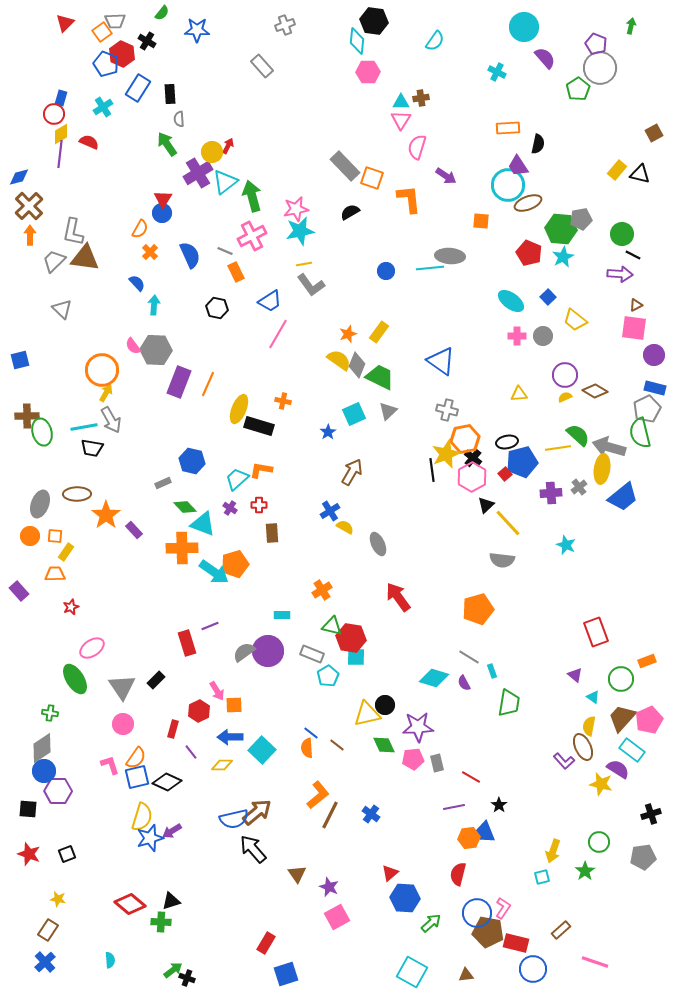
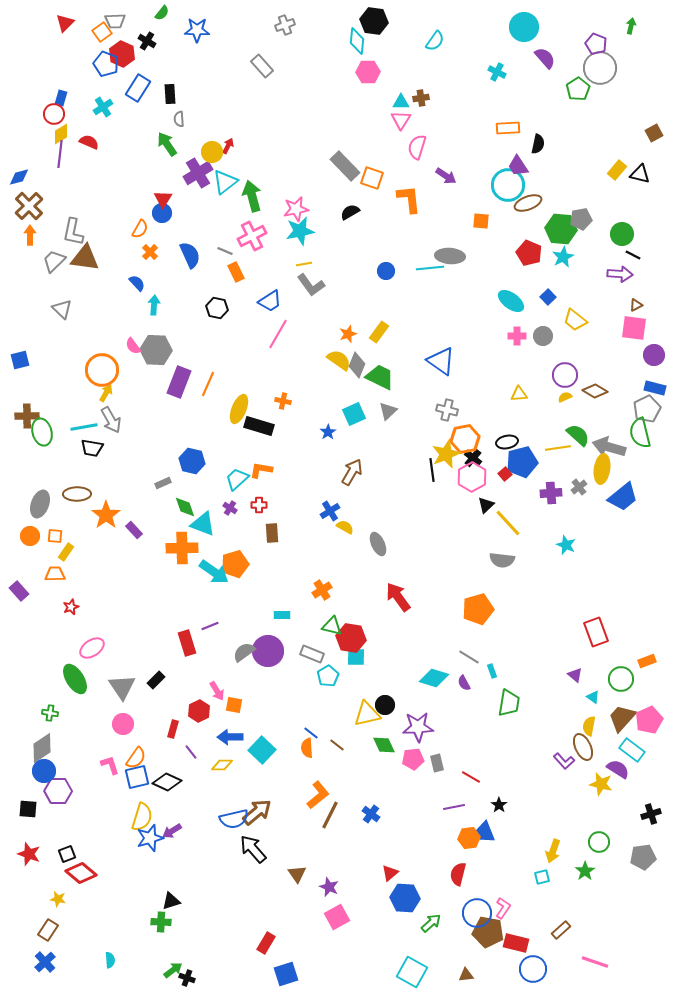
green diamond at (185, 507): rotated 25 degrees clockwise
orange square at (234, 705): rotated 12 degrees clockwise
red diamond at (130, 904): moved 49 px left, 31 px up
